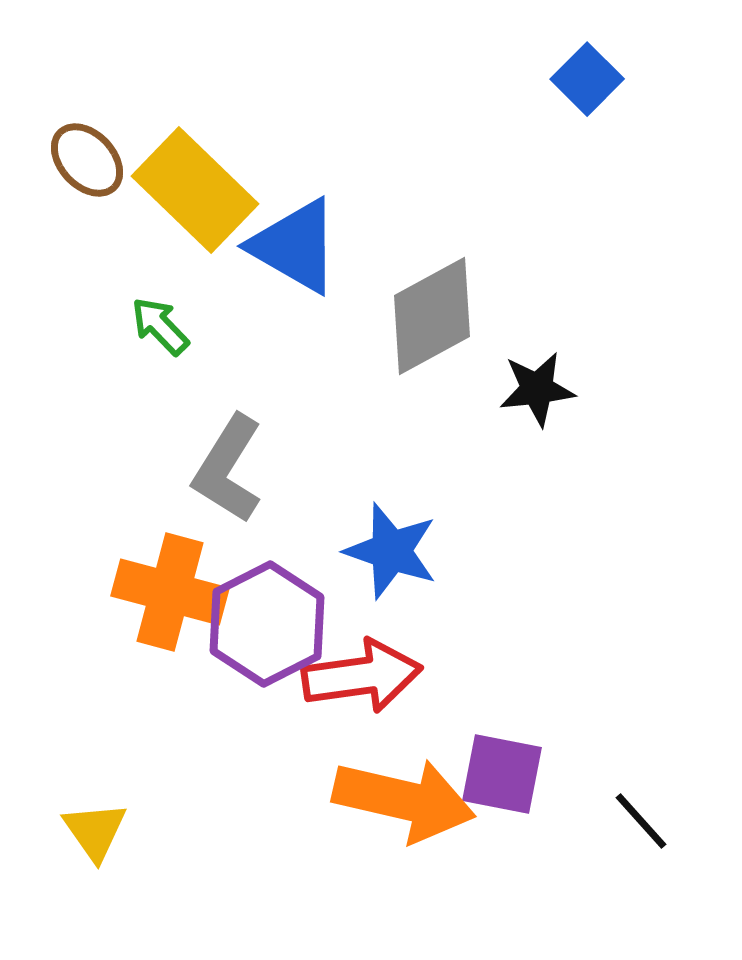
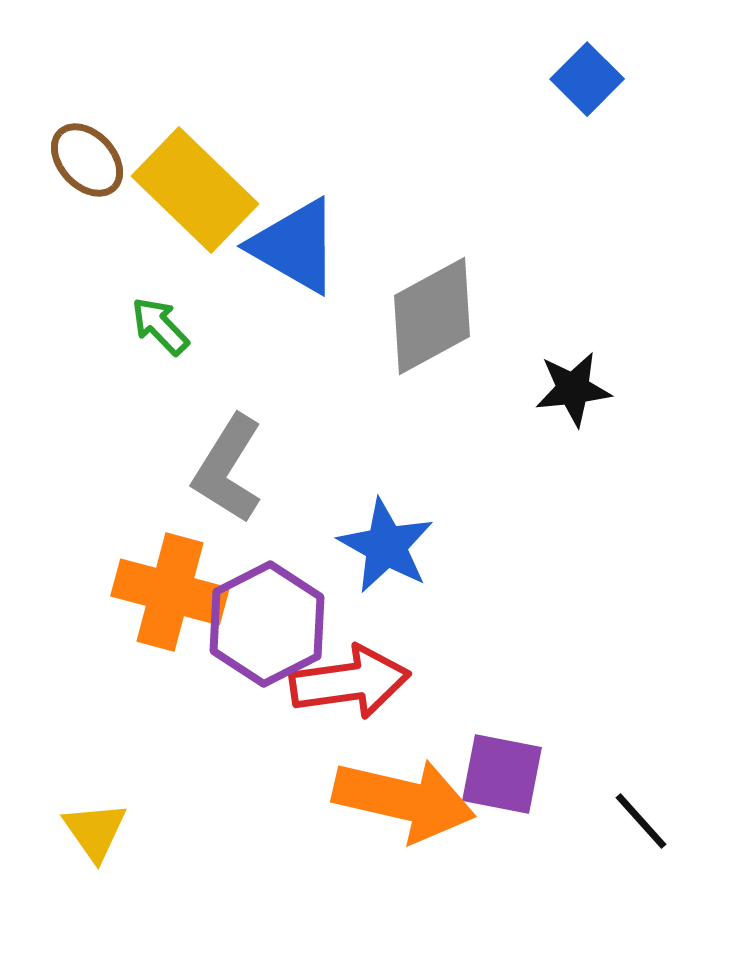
black star: moved 36 px right
blue star: moved 5 px left, 5 px up; rotated 10 degrees clockwise
red arrow: moved 12 px left, 6 px down
